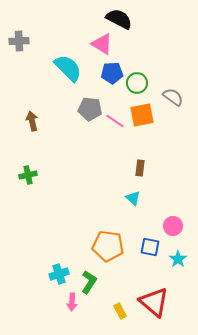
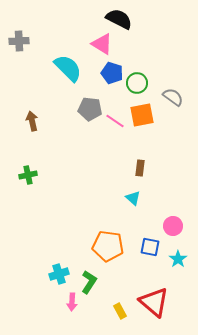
blue pentagon: rotated 20 degrees clockwise
